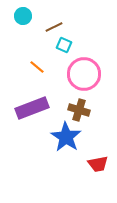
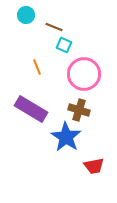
cyan circle: moved 3 px right, 1 px up
brown line: rotated 48 degrees clockwise
orange line: rotated 28 degrees clockwise
purple rectangle: moved 1 px left, 1 px down; rotated 52 degrees clockwise
red trapezoid: moved 4 px left, 2 px down
